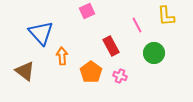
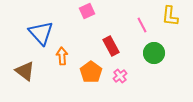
yellow L-shape: moved 4 px right; rotated 10 degrees clockwise
pink line: moved 5 px right
pink cross: rotated 32 degrees clockwise
